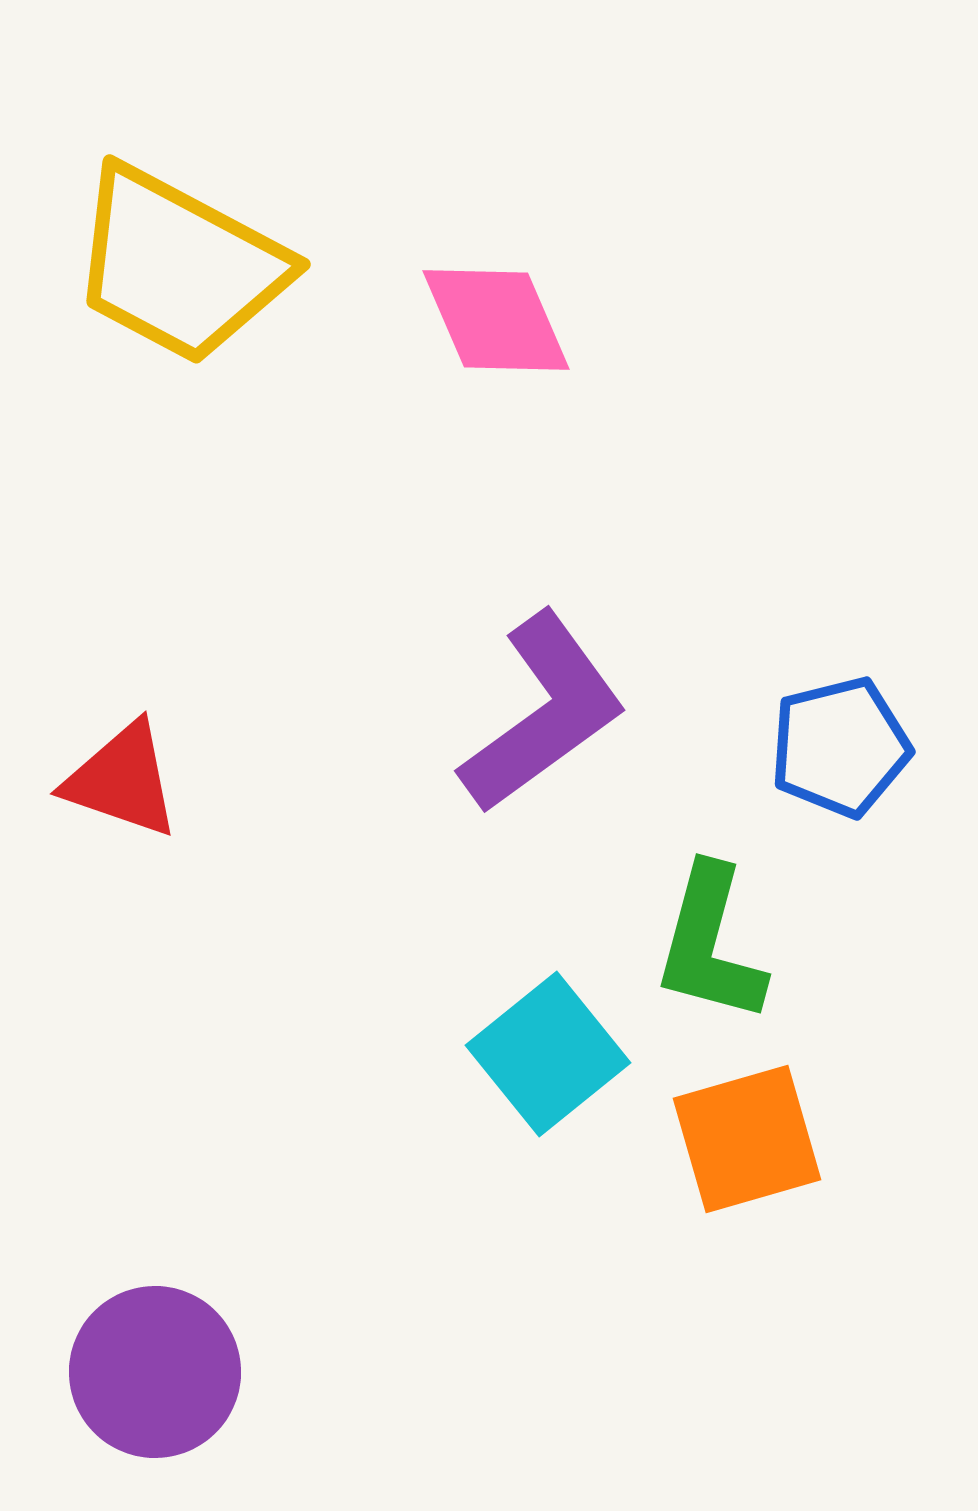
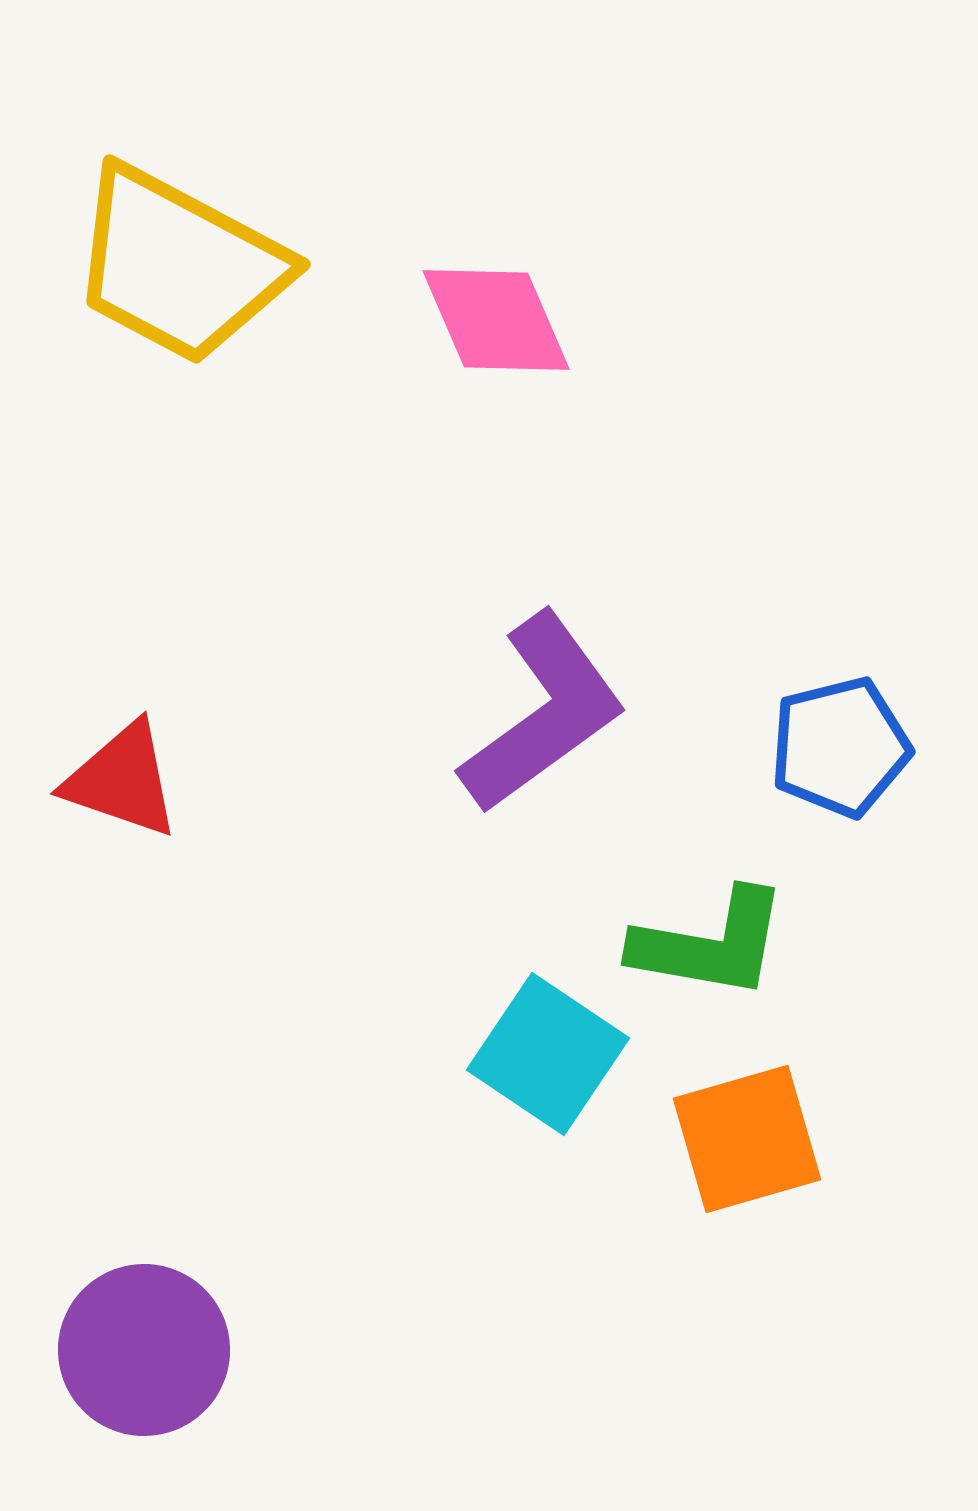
green L-shape: rotated 95 degrees counterclockwise
cyan square: rotated 17 degrees counterclockwise
purple circle: moved 11 px left, 22 px up
